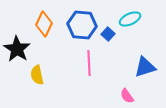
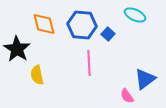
cyan ellipse: moved 5 px right, 4 px up; rotated 50 degrees clockwise
orange diamond: rotated 40 degrees counterclockwise
blue triangle: moved 12 px down; rotated 20 degrees counterclockwise
